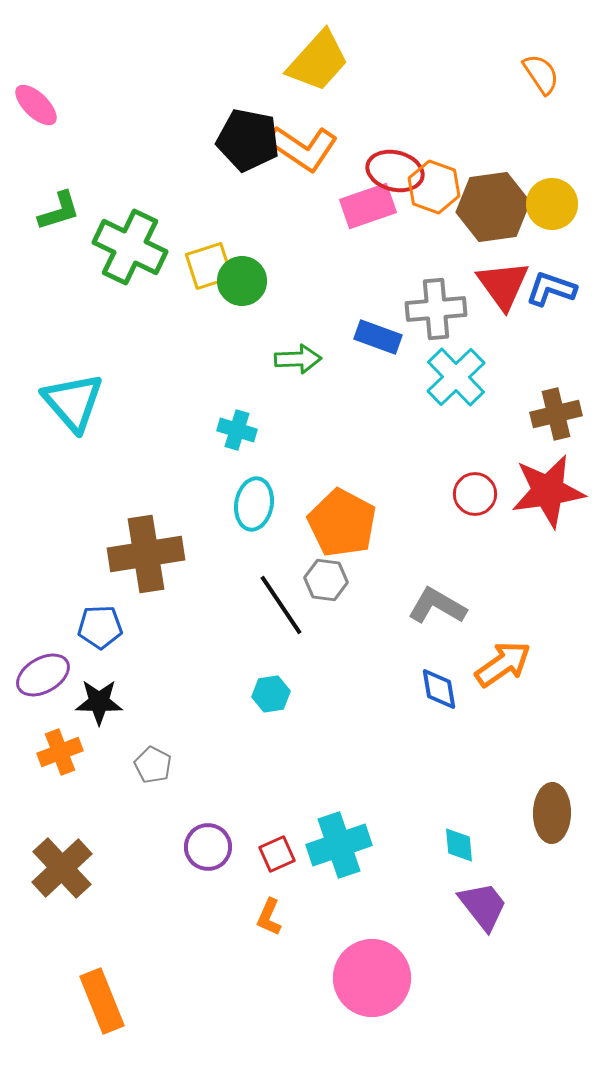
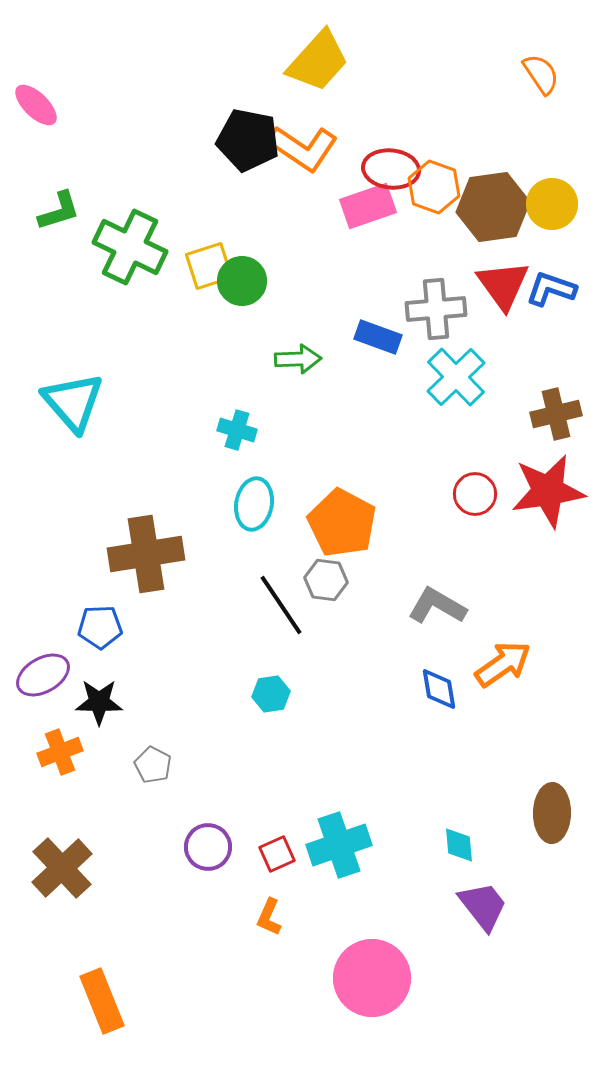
red ellipse at (395, 171): moved 4 px left, 2 px up; rotated 8 degrees counterclockwise
